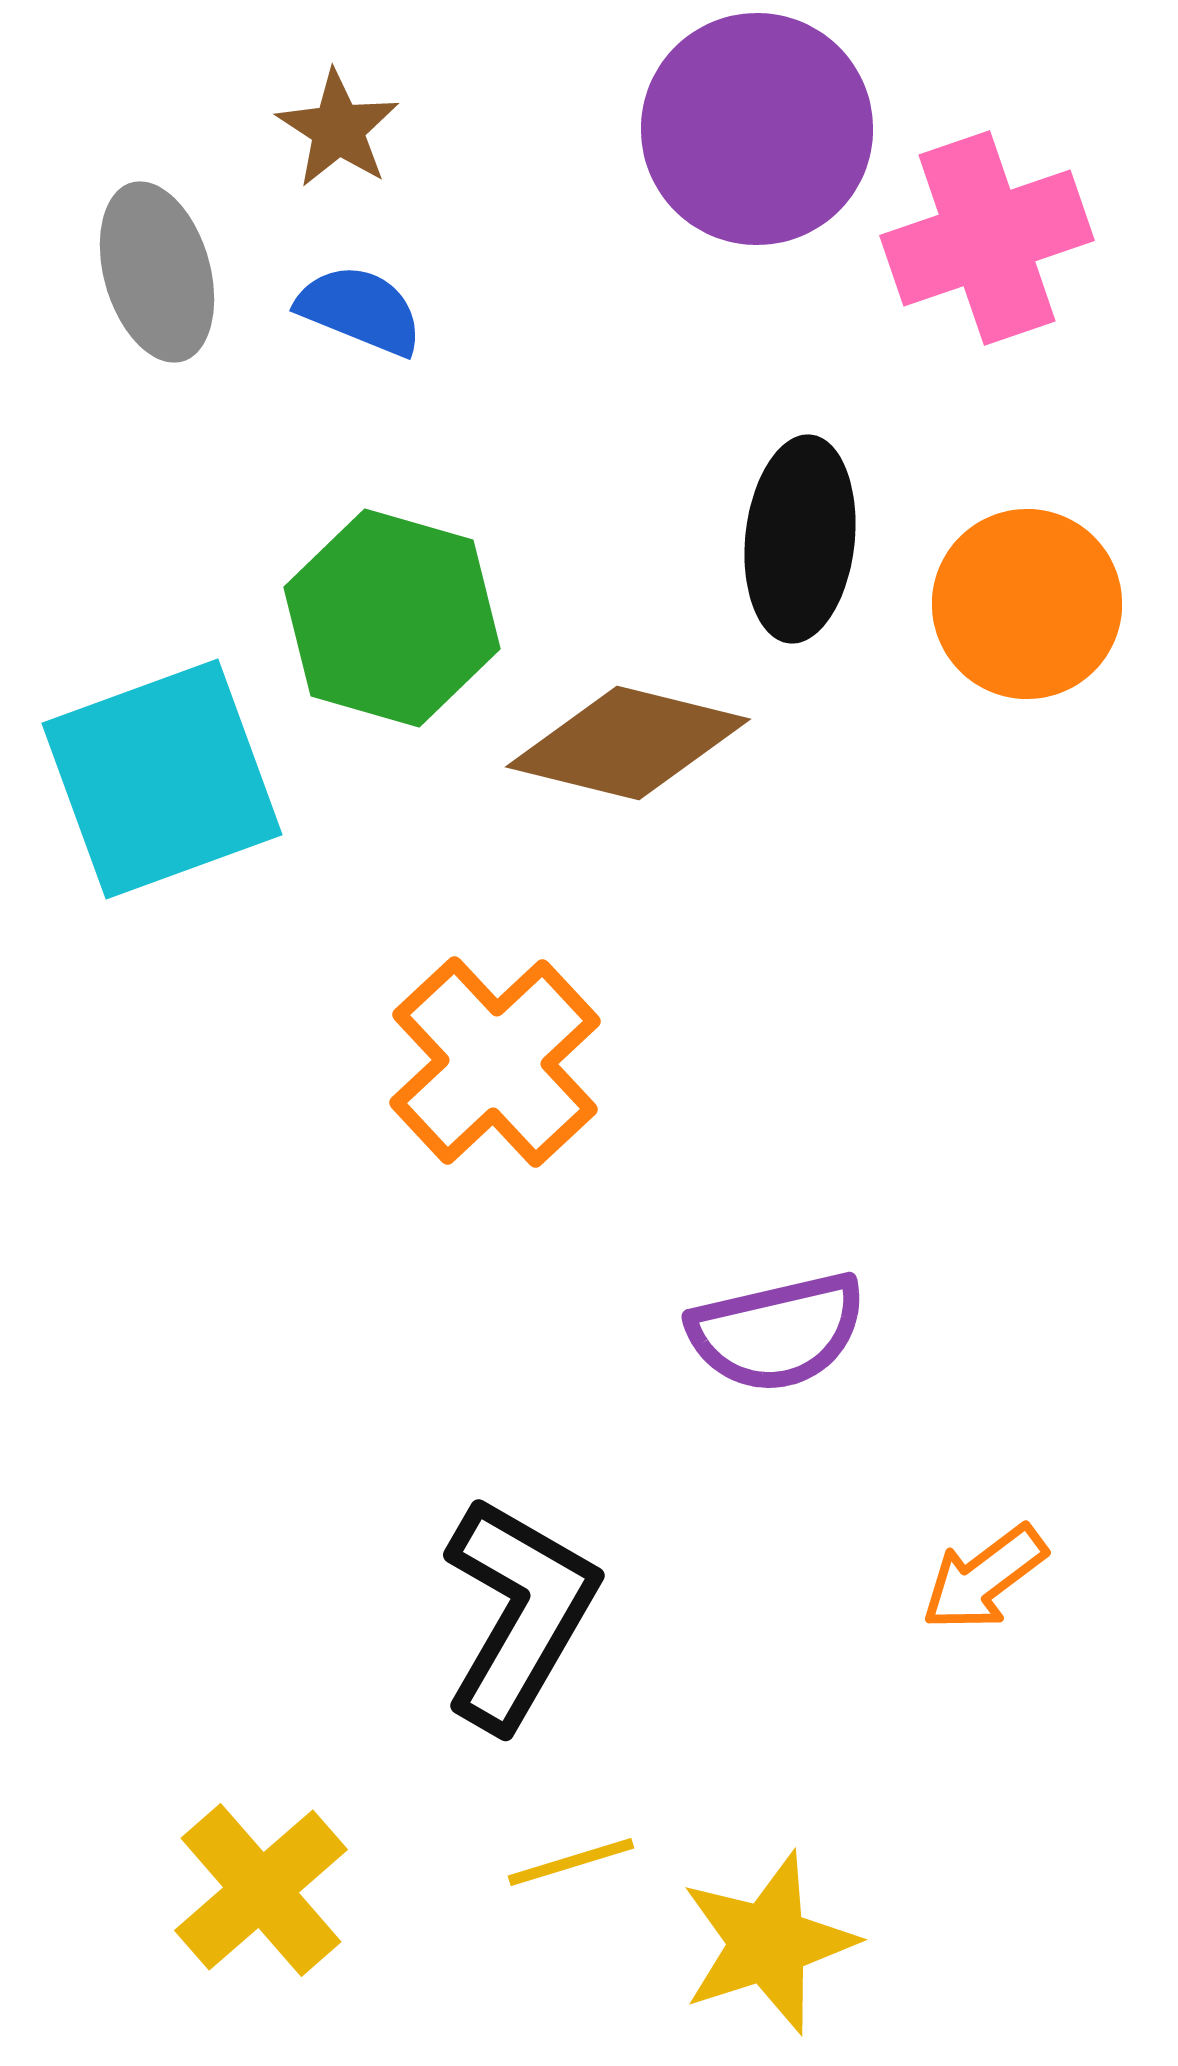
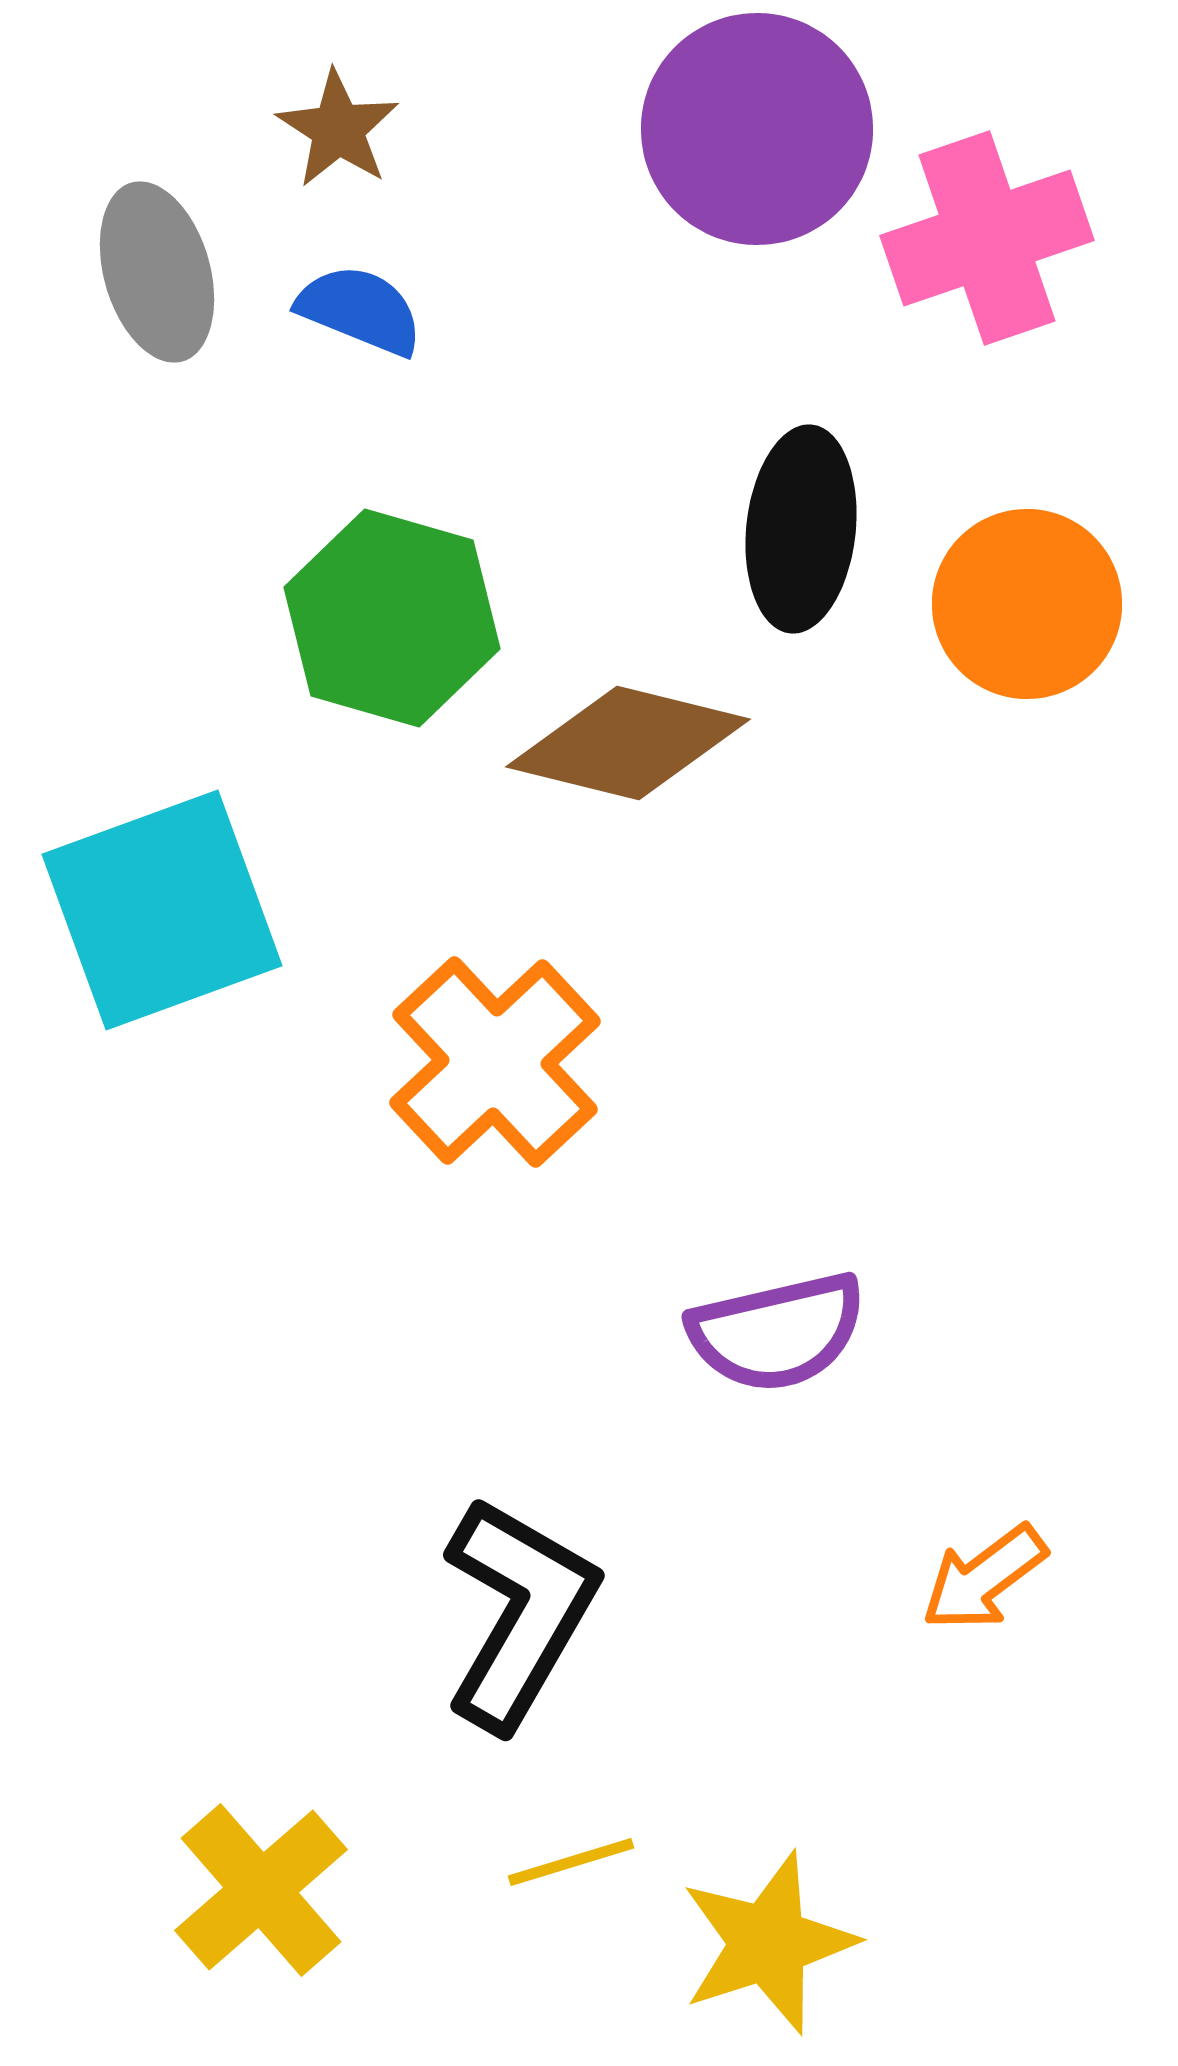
black ellipse: moved 1 px right, 10 px up
cyan square: moved 131 px down
